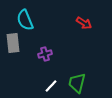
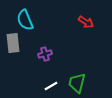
red arrow: moved 2 px right, 1 px up
white line: rotated 16 degrees clockwise
